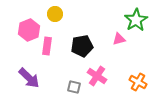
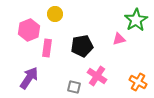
pink rectangle: moved 2 px down
purple arrow: rotated 100 degrees counterclockwise
